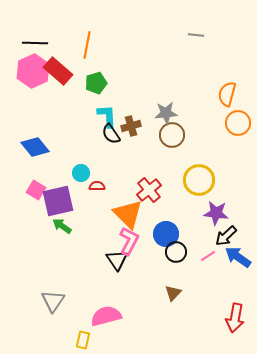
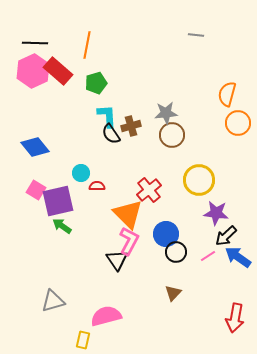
gray triangle: rotated 40 degrees clockwise
